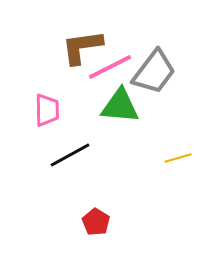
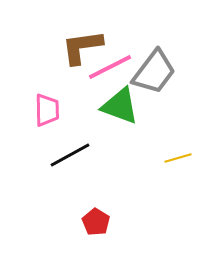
green triangle: rotated 15 degrees clockwise
